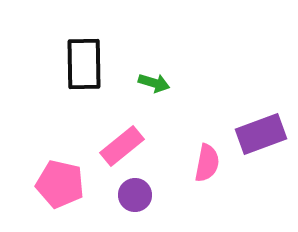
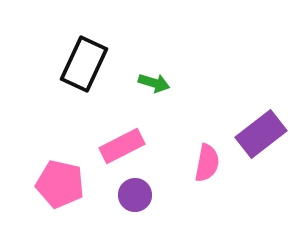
black rectangle: rotated 26 degrees clockwise
purple rectangle: rotated 18 degrees counterclockwise
pink rectangle: rotated 12 degrees clockwise
